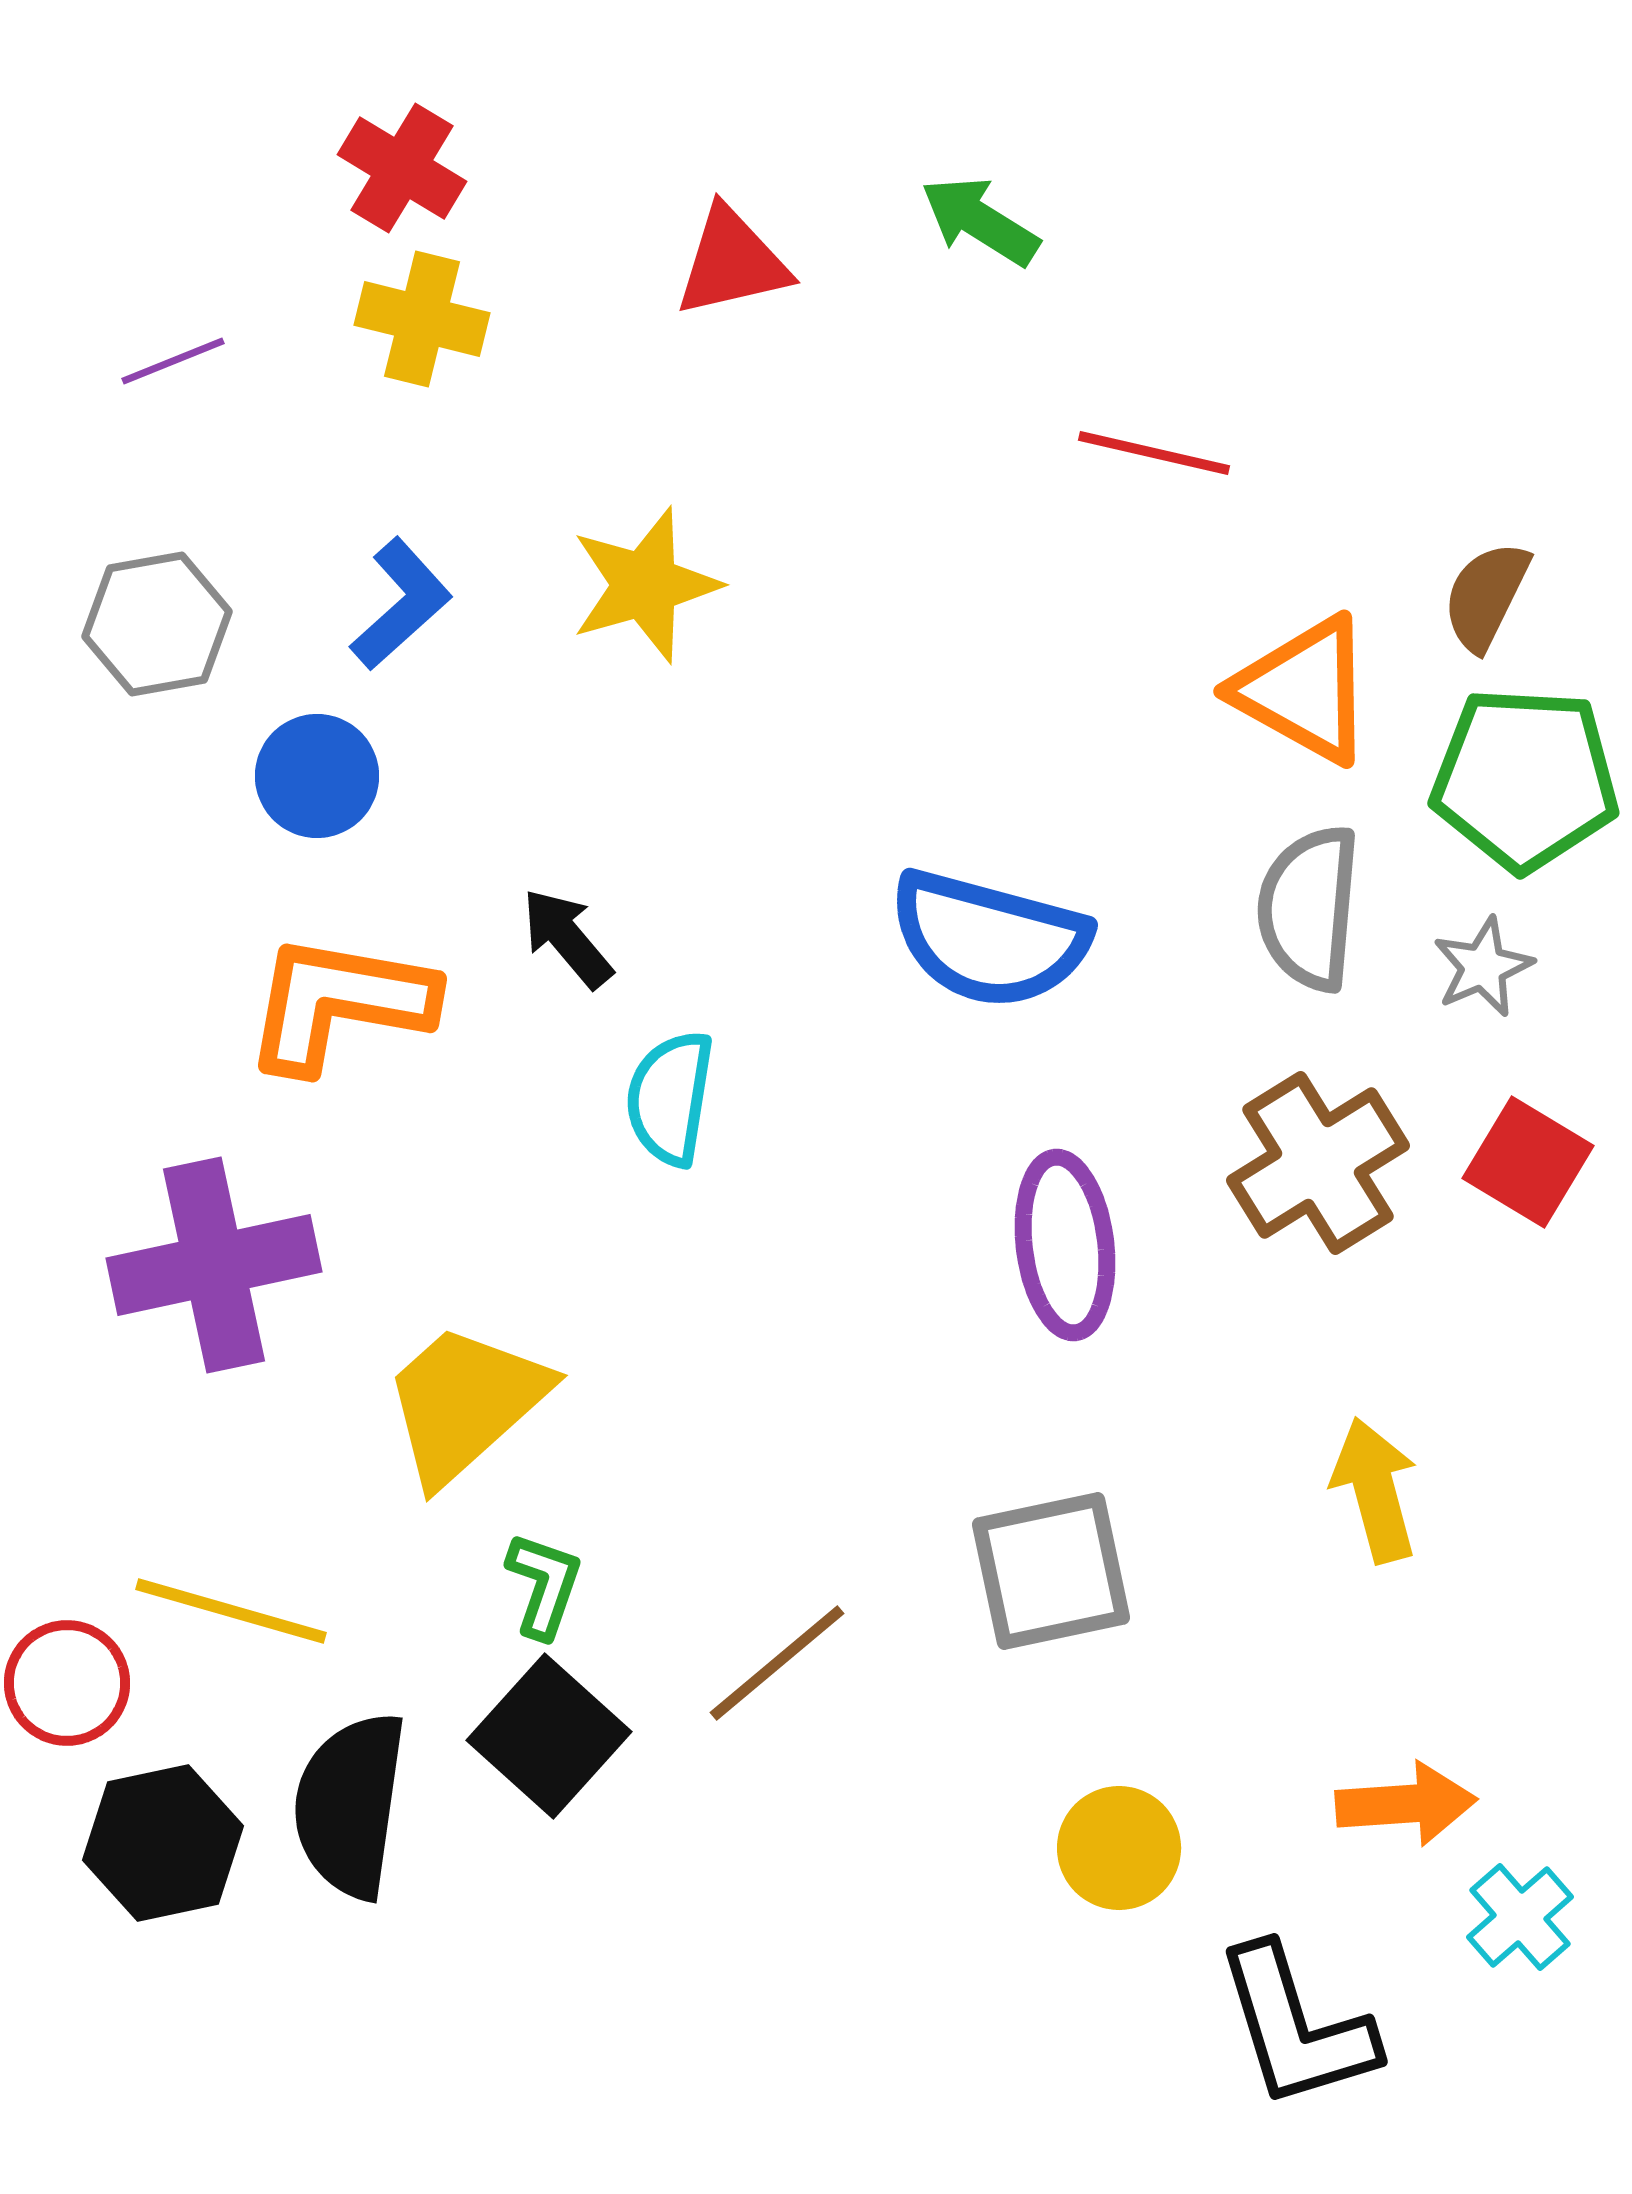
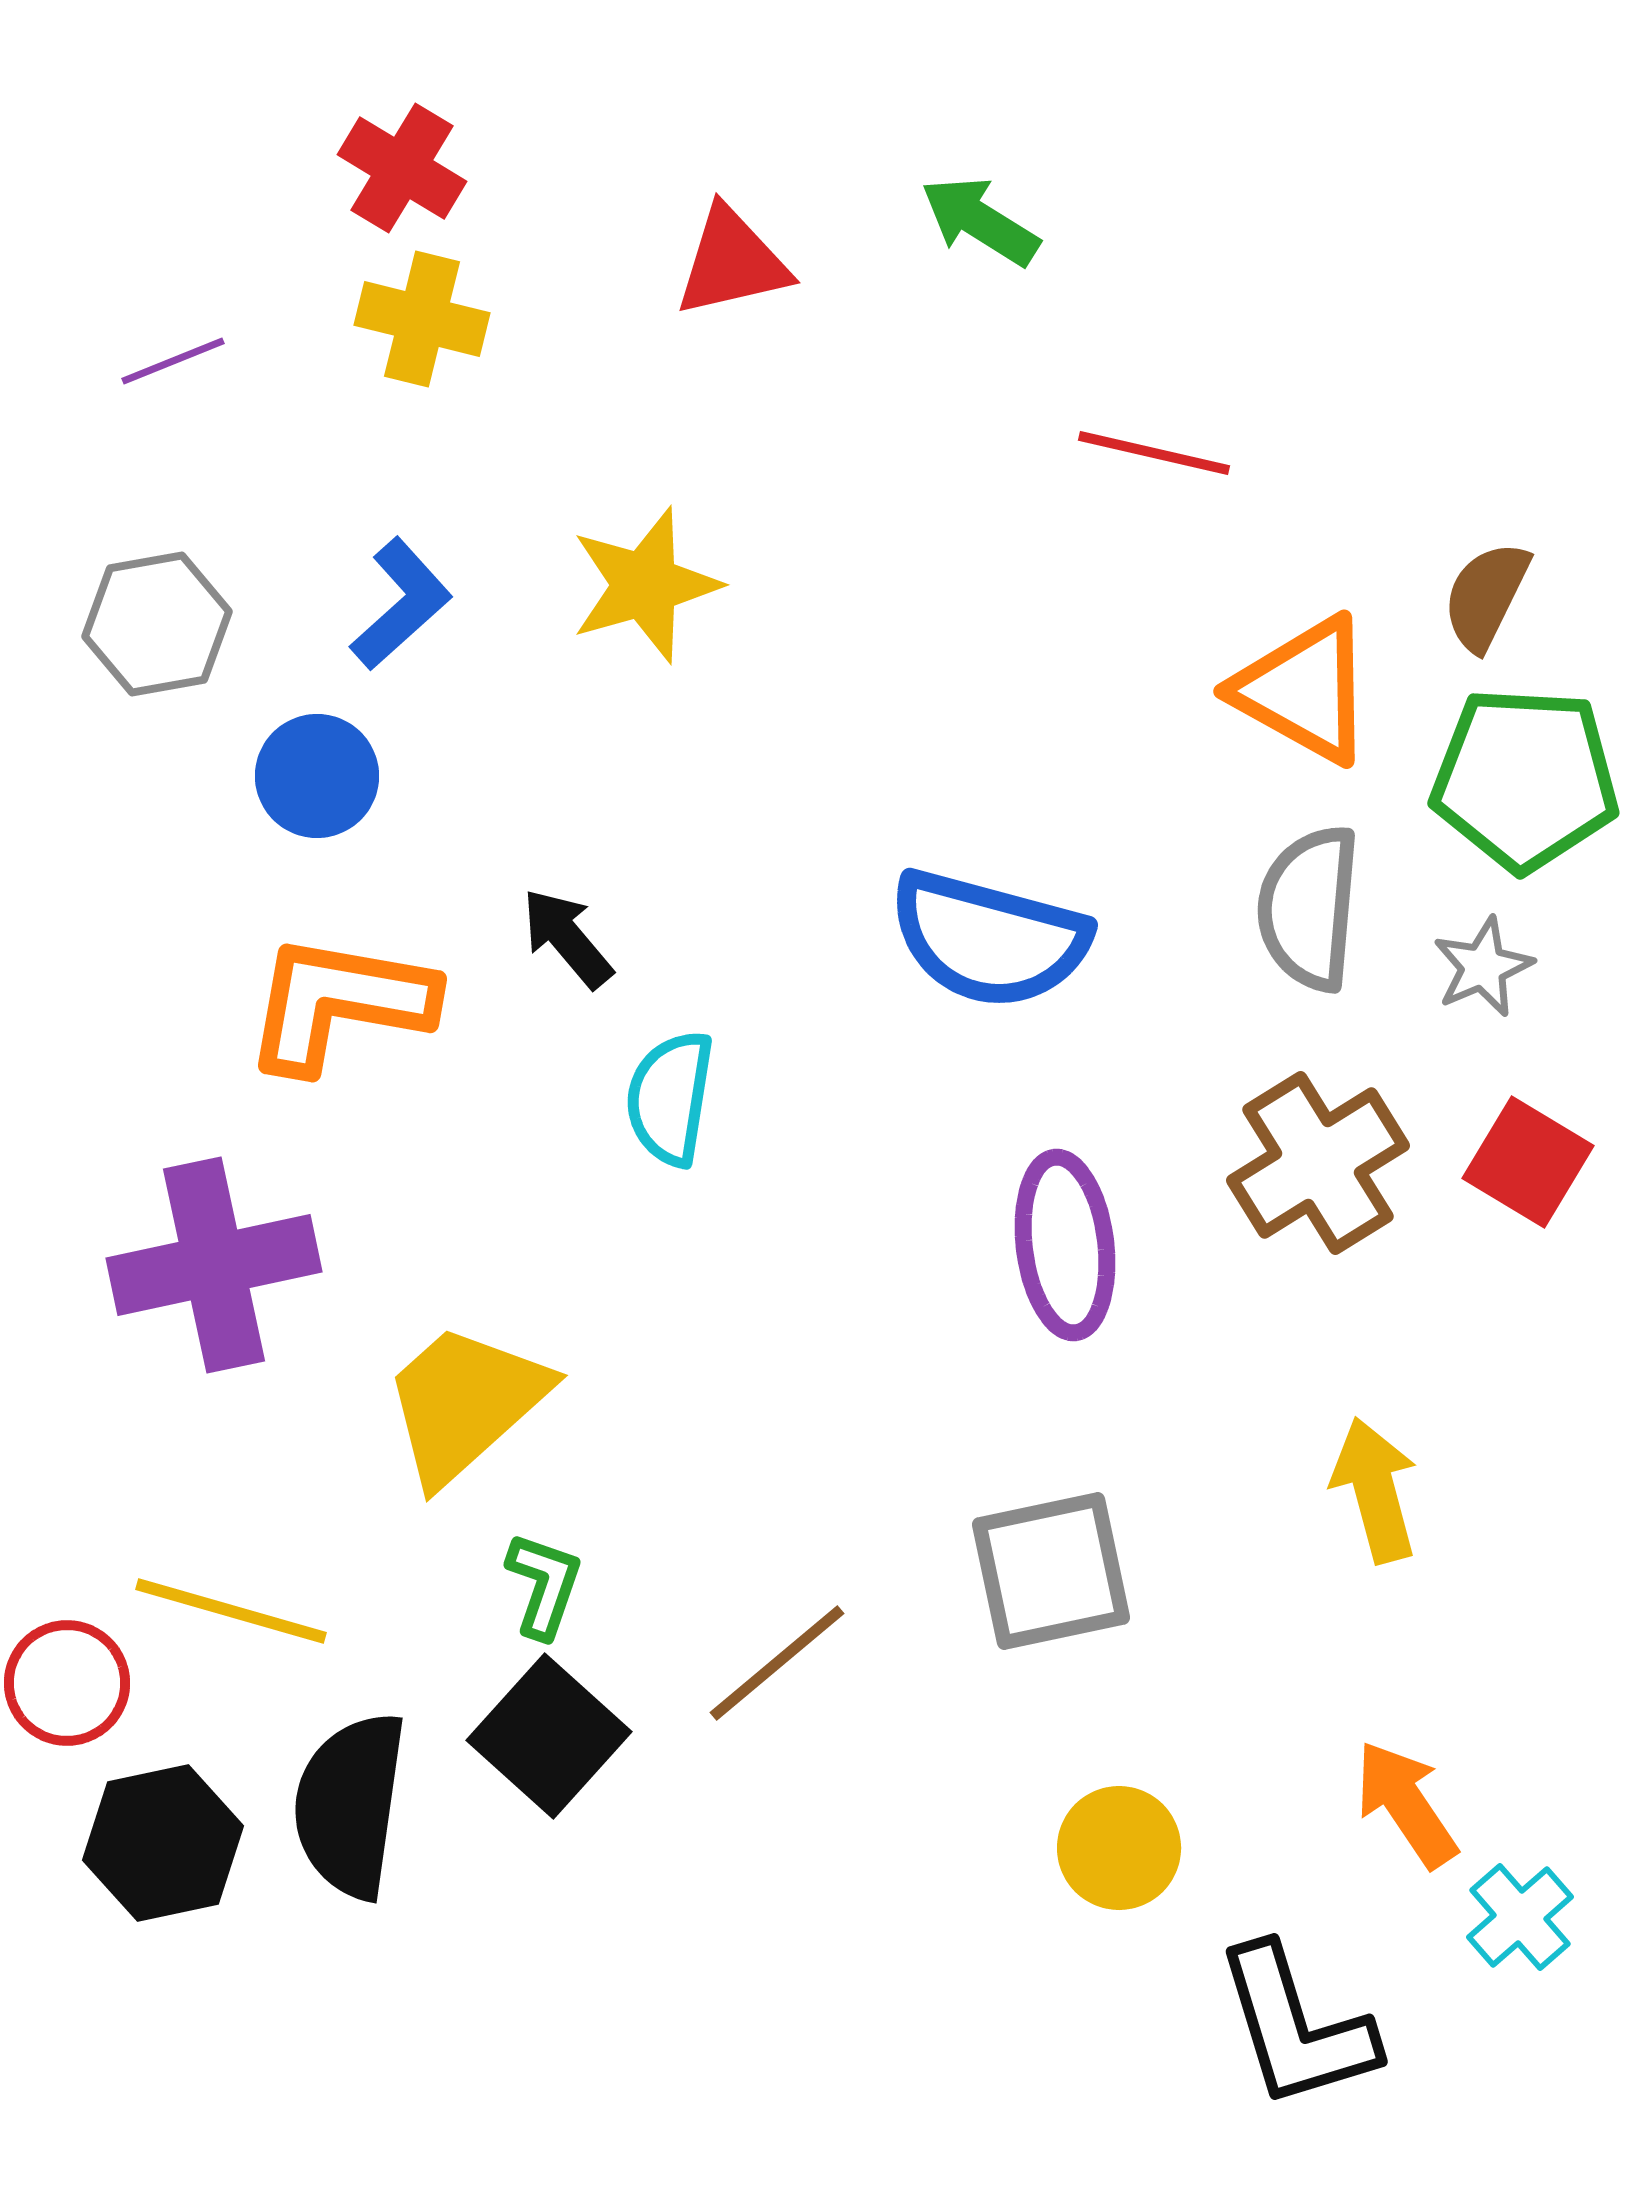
orange arrow: rotated 120 degrees counterclockwise
